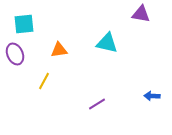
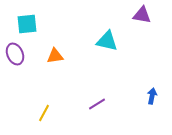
purple triangle: moved 1 px right, 1 px down
cyan square: moved 3 px right
cyan triangle: moved 2 px up
orange triangle: moved 4 px left, 6 px down
yellow line: moved 32 px down
blue arrow: rotated 98 degrees clockwise
